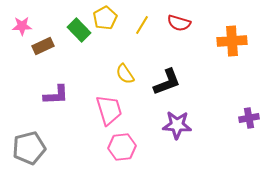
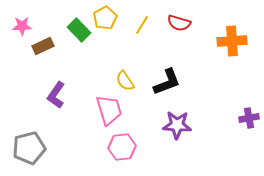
yellow semicircle: moved 7 px down
purple L-shape: rotated 128 degrees clockwise
